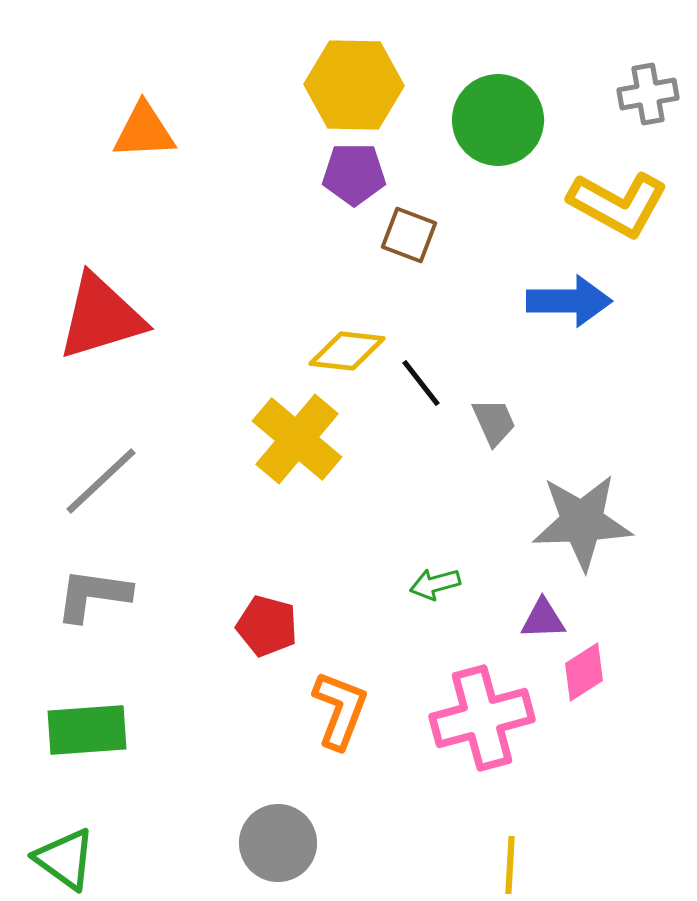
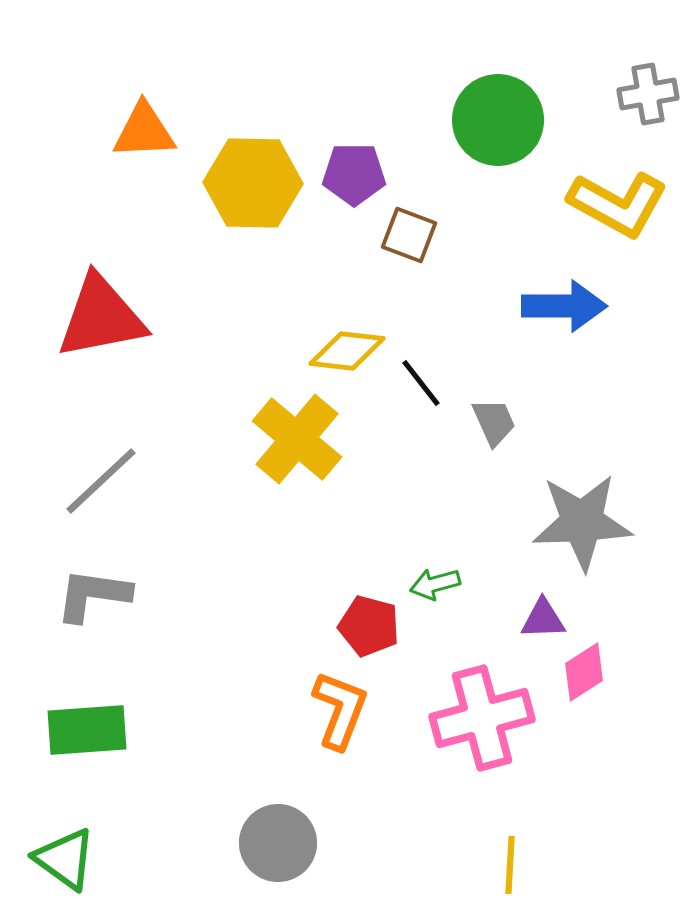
yellow hexagon: moved 101 px left, 98 px down
blue arrow: moved 5 px left, 5 px down
red triangle: rotated 6 degrees clockwise
red pentagon: moved 102 px right
